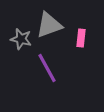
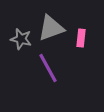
gray triangle: moved 2 px right, 3 px down
purple line: moved 1 px right
